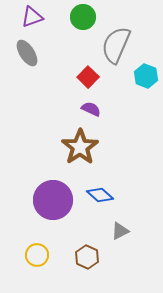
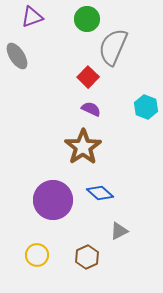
green circle: moved 4 px right, 2 px down
gray semicircle: moved 3 px left, 2 px down
gray ellipse: moved 10 px left, 3 px down
cyan hexagon: moved 31 px down
brown star: moved 3 px right
blue diamond: moved 2 px up
gray triangle: moved 1 px left
brown hexagon: rotated 10 degrees clockwise
